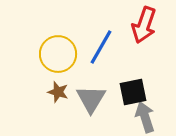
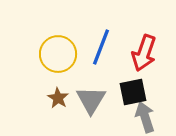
red arrow: moved 28 px down
blue line: rotated 9 degrees counterclockwise
brown star: moved 6 px down; rotated 15 degrees clockwise
gray triangle: moved 1 px down
